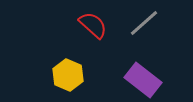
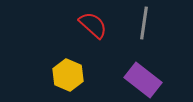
gray line: rotated 40 degrees counterclockwise
